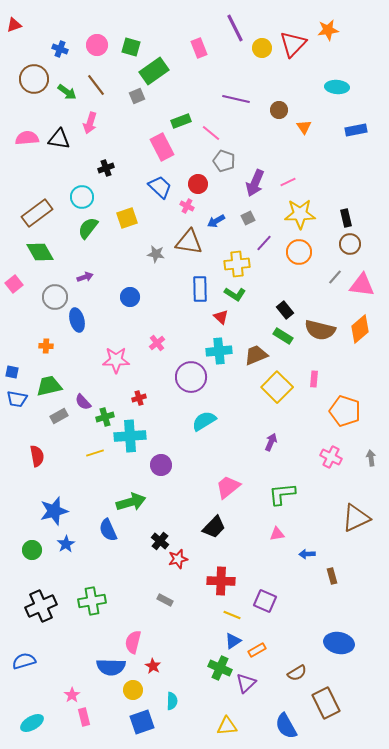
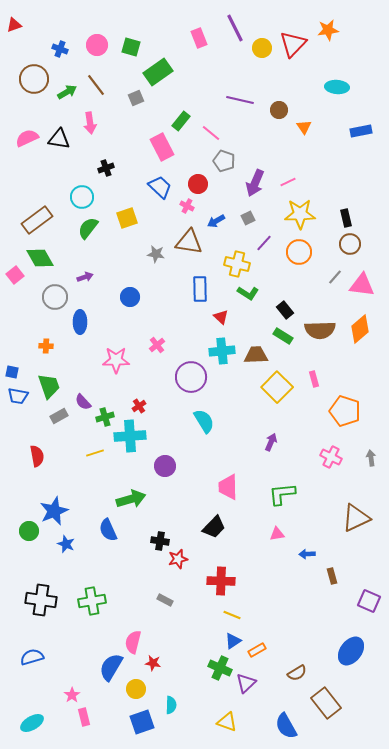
pink rectangle at (199, 48): moved 10 px up
green rectangle at (154, 71): moved 4 px right, 1 px down
green arrow at (67, 92): rotated 66 degrees counterclockwise
gray square at (137, 96): moved 1 px left, 2 px down
purple line at (236, 99): moved 4 px right, 1 px down
green rectangle at (181, 121): rotated 30 degrees counterclockwise
pink arrow at (90, 123): rotated 25 degrees counterclockwise
blue rectangle at (356, 130): moved 5 px right, 1 px down
pink semicircle at (27, 138): rotated 20 degrees counterclockwise
brown rectangle at (37, 213): moved 7 px down
green diamond at (40, 252): moved 6 px down
yellow cross at (237, 264): rotated 20 degrees clockwise
pink square at (14, 284): moved 1 px right, 9 px up
green L-shape at (235, 294): moved 13 px right, 1 px up
blue ellipse at (77, 320): moved 3 px right, 2 px down; rotated 15 degrees clockwise
brown semicircle at (320, 330): rotated 16 degrees counterclockwise
pink cross at (157, 343): moved 2 px down
cyan cross at (219, 351): moved 3 px right
brown trapezoid at (256, 355): rotated 20 degrees clockwise
pink rectangle at (314, 379): rotated 21 degrees counterclockwise
green trapezoid at (49, 386): rotated 84 degrees clockwise
red cross at (139, 398): moved 8 px down; rotated 16 degrees counterclockwise
blue trapezoid at (17, 399): moved 1 px right, 3 px up
cyan semicircle at (204, 421): rotated 90 degrees clockwise
purple circle at (161, 465): moved 4 px right, 1 px down
pink trapezoid at (228, 487): rotated 52 degrees counterclockwise
green arrow at (131, 502): moved 3 px up
blue star at (54, 511): rotated 8 degrees counterclockwise
black cross at (160, 541): rotated 30 degrees counterclockwise
blue star at (66, 544): rotated 18 degrees counterclockwise
green circle at (32, 550): moved 3 px left, 19 px up
purple square at (265, 601): moved 104 px right
black cross at (41, 606): moved 6 px up; rotated 32 degrees clockwise
blue ellipse at (339, 643): moved 12 px right, 8 px down; rotated 64 degrees counterclockwise
blue semicircle at (24, 661): moved 8 px right, 4 px up
red star at (153, 666): moved 3 px up; rotated 21 degrees counterclockwise
blue semicircle at (111, 667): rotated 120 degrees clockwise
yellow circle at (133, 690): moved 3 px right, 1 px up
cyan semicircle at (172, 701): moved 1 px left, 4 px down
brown rectangle at (326, 703): rotated 12 degrees counterclockwise
yellow triangle at (227, 726): moved 4 px up; rotated 25 degrees clockwise
